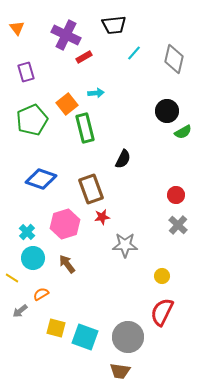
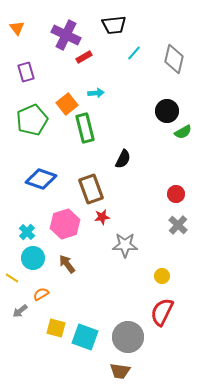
red circle: moved 1 px up
